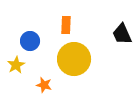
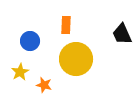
yellow circle: moved 2 px right
yellow star: moved 4 px right, 7 px down
